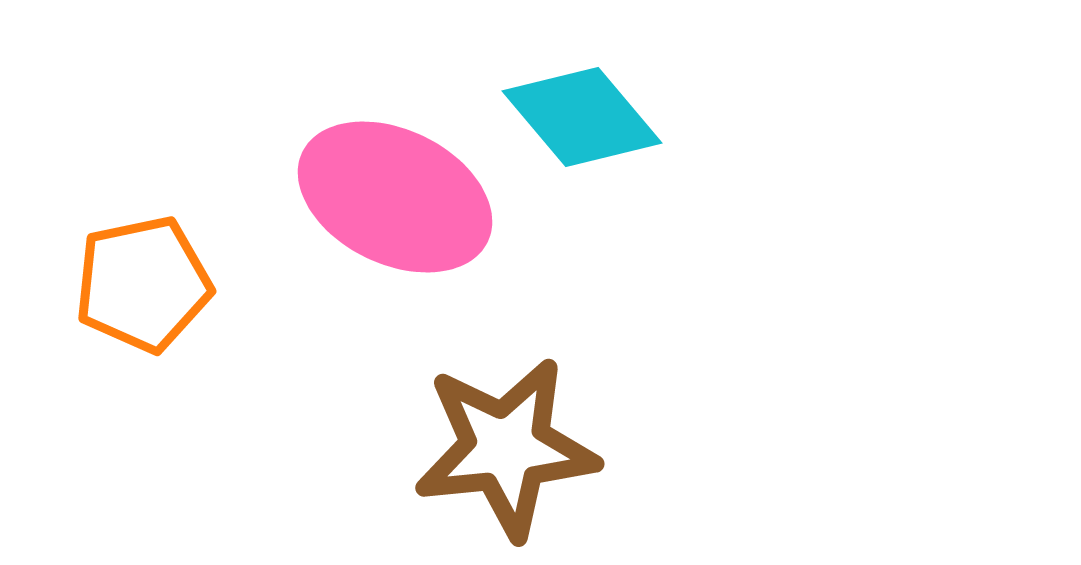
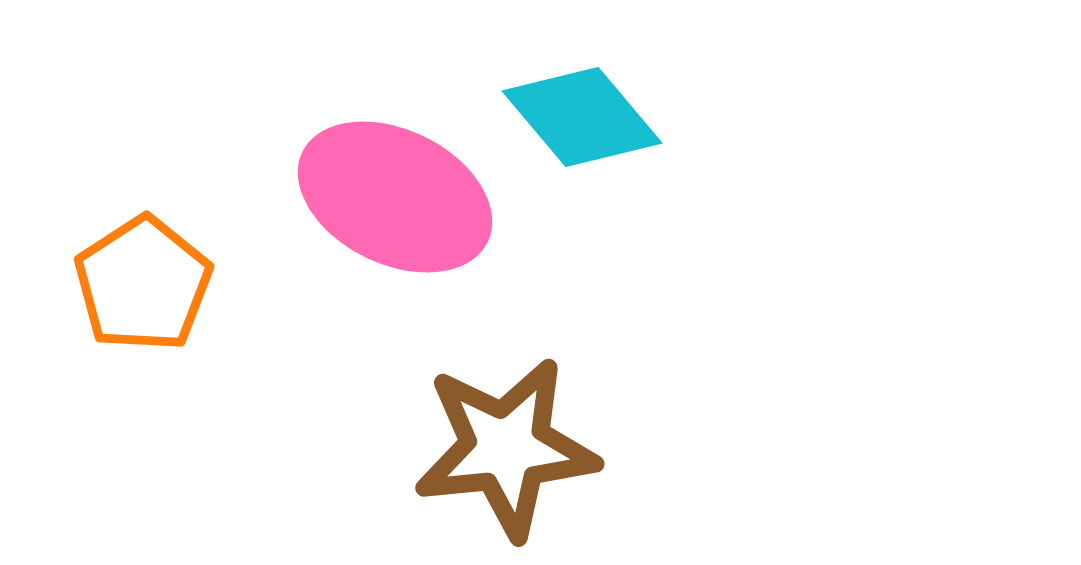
orange pentagon: rotated 21 degrees counterclockwise
